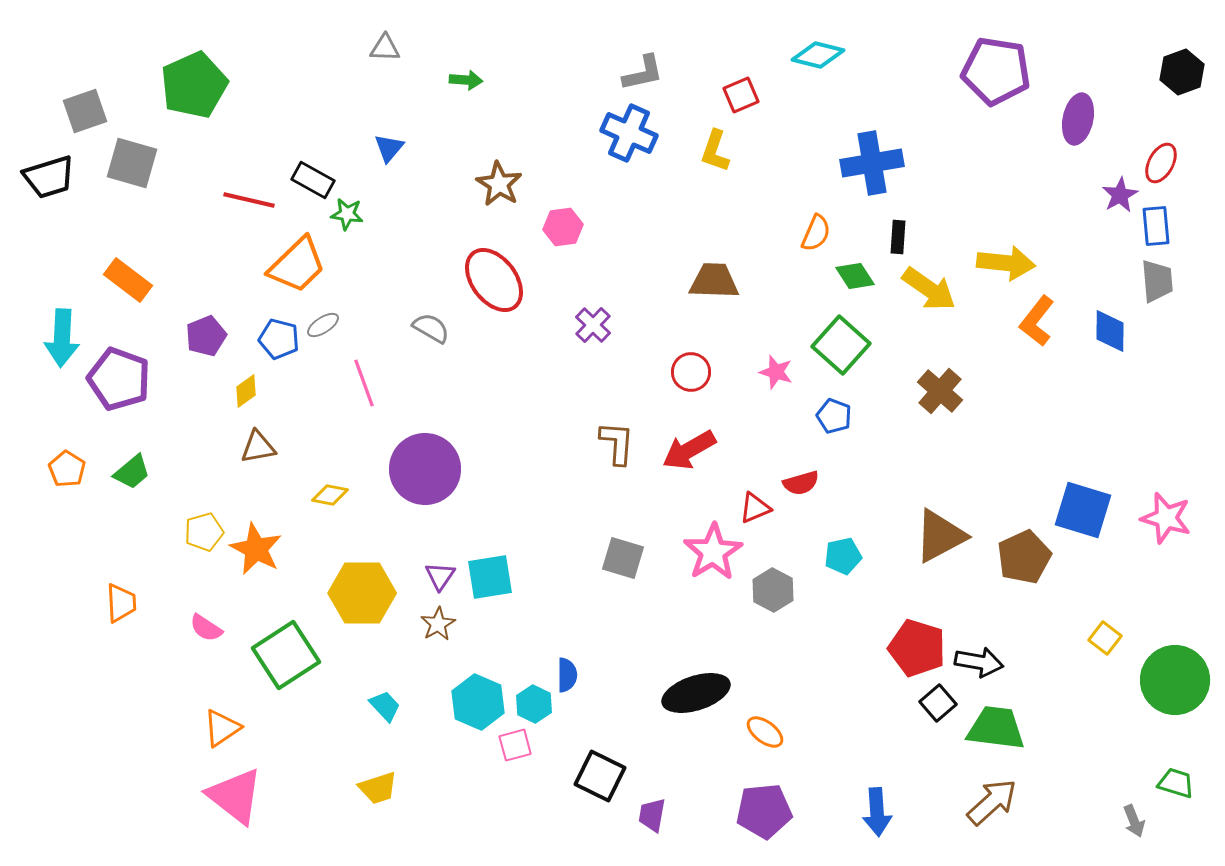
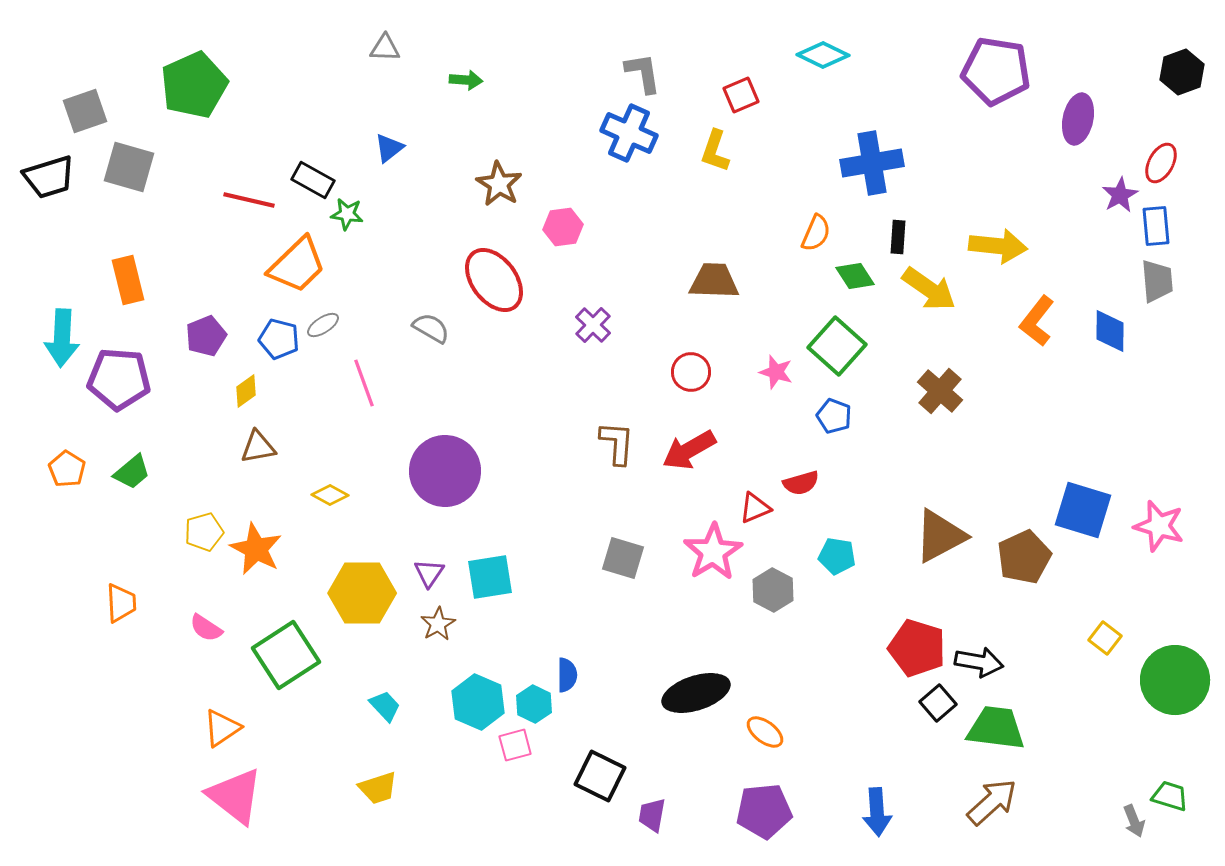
cyan diamond at (818, 55): moved 5 px right; rotated 12 degrees clockwise
gray L-shape at (643, 73): rotated 87 degrees counterclockwise
blue triangle at (389, 148): rotated 12 degrees clockwise
gray square at (132, 163): moved 3 px left, 4 px down
yellow arrow at (1006, 263): moved 8 px left, 17 px up
orange rectangle at (128, 280): rotated 39 degrees clockwise
green square at (841, 345): moved 4 px left, 1 px down
purple pentagon at (119, 379): rotated 16 degrees counterclockwise
purple circle at (425, 469): moved 20 px right, 2 px down
yellow diamond at (330, 495): rotated 18 degrees clockwise
pink star at (1166, 518): moved 7 px left, 8 px down
cyan pentagon at (843, 556): moved 6 px left; rotated 21 degrees clockwise
purple triangle at (440, 576): moved 11 px left, 3 px up
green trapezoid at (1176, 783): moved 6 px left, 13 px down
